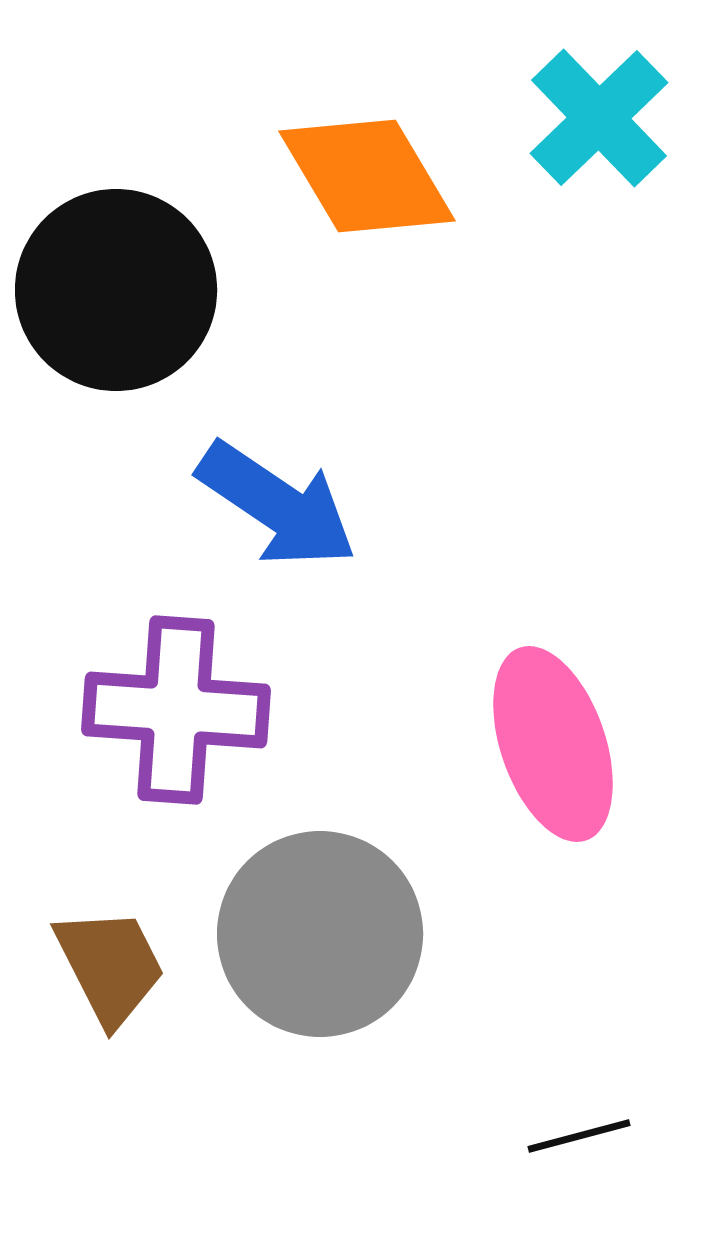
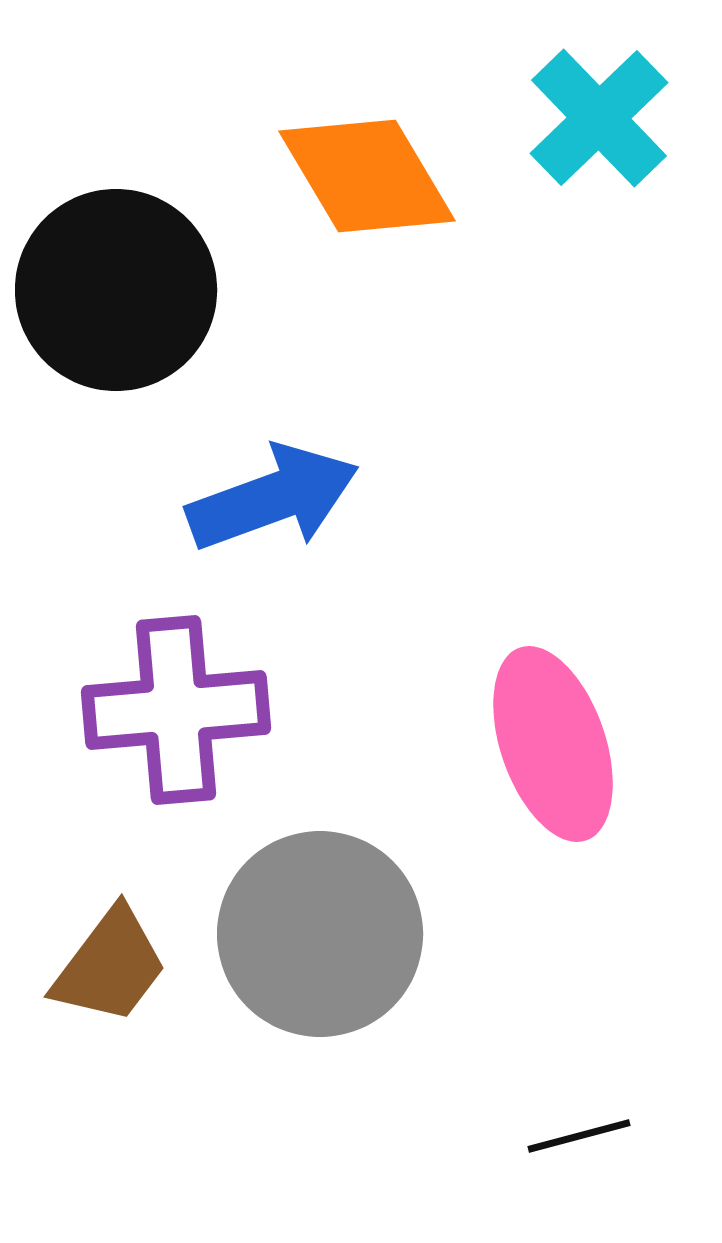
blue arrow: moved 4 px left, 7 px up; rotated 54 degrees counterclockwise
purple cross: rotated 9 degrees counterclockwise
brown trapezoid: rotated 64 degrees clockwise
